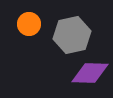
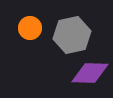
orange circle: moved 1 px right, 4 px down
